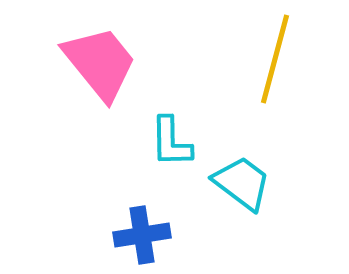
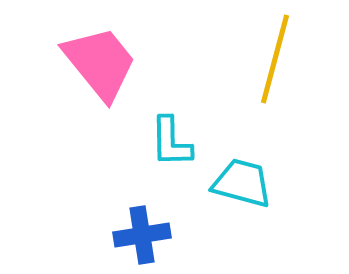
cyan trapezoid: rotated 22 degrees counterclockwise
